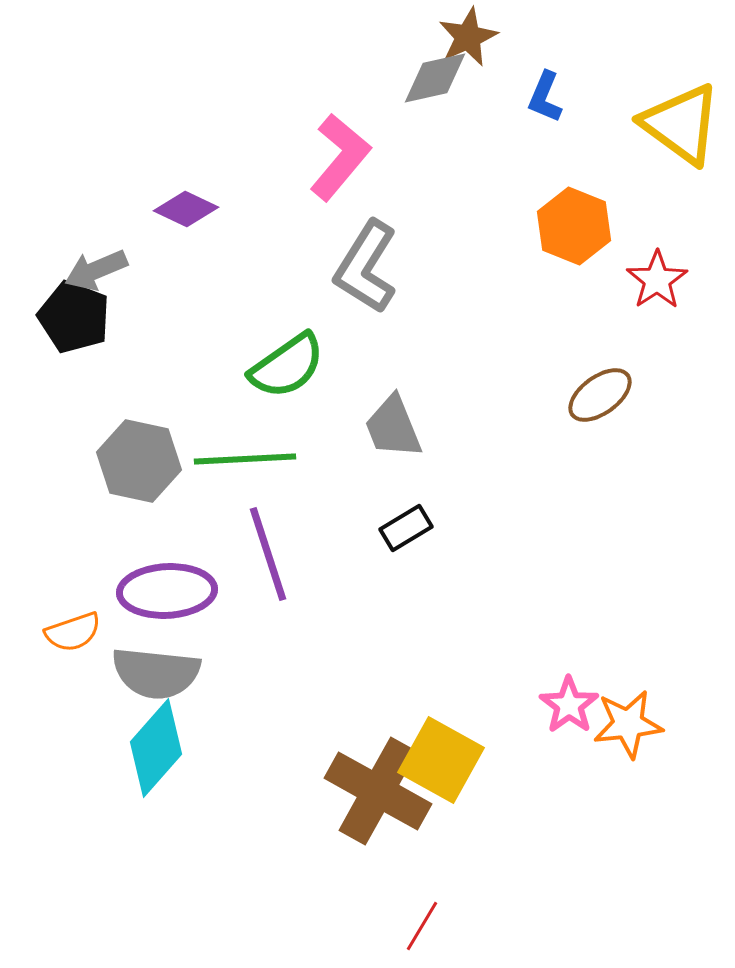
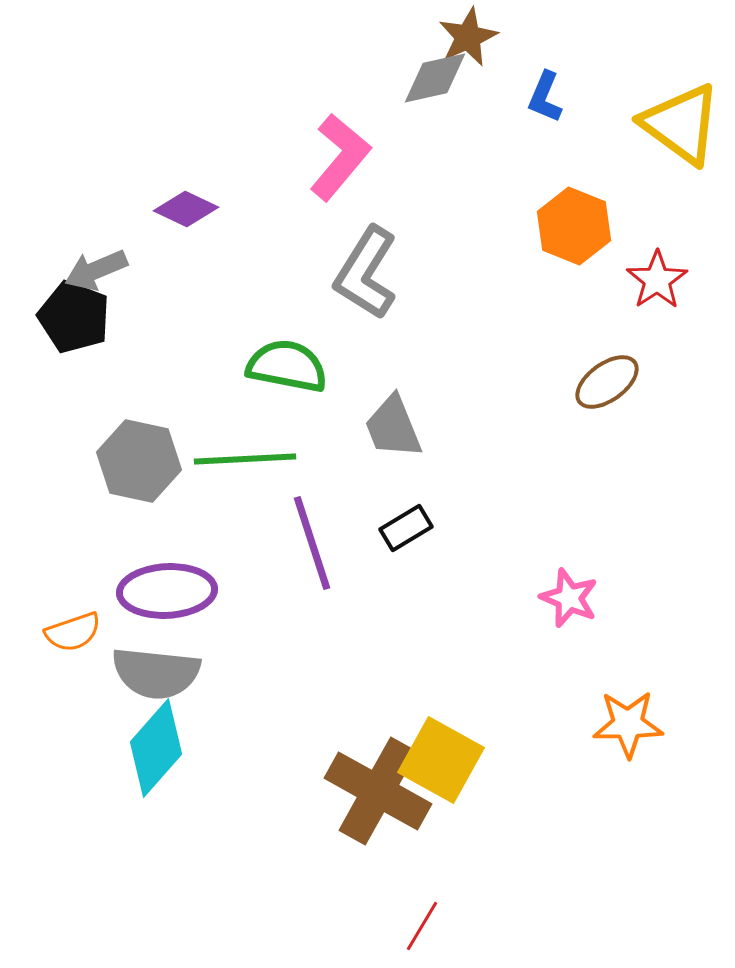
gray L-shape: moved 6 px down
green semicircle: rotated 134 degrees counterclockwise
brown ellipse: moved 7 px right, 13 px up
purple line: moved 44 px right, 11 px up
pink star: moved 107 px up; rotated 14 degrees counterclockwise
orange star: rotated 6 degrees clockwise
